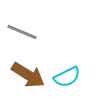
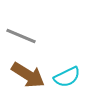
gray line: moved 1 px left, 4 px down
